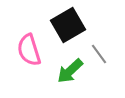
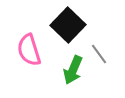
black square: rotated 16 degrees counterclockwise
green arrow: moved 3 px right, 1 px up; rotated 24 degrees counterclockwise
